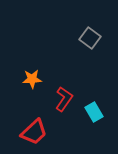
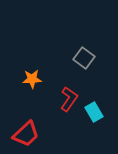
gray square: moved 6 px left, 20 px down
red L-shape: moved 5 px right
red trapezoid: moved 8 px left, 2 px down
